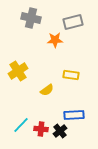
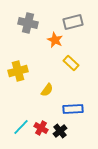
gray cross: moved 3 px left, 5 px down
orange star: rotated 28 degrees clockwise
yellow cross: rotated 18 degrees clockwise
yellow rectangle: moved 12 px up; rotated 35 degrees clockwise
yellow semicircle: rotated 16 degrees counterclockwise
blue rectangle: moved 1 px left, 6 px up
cyan line: moved 2 px down
red cross: moved 1 px up; rotated 24 degrees clockwise
